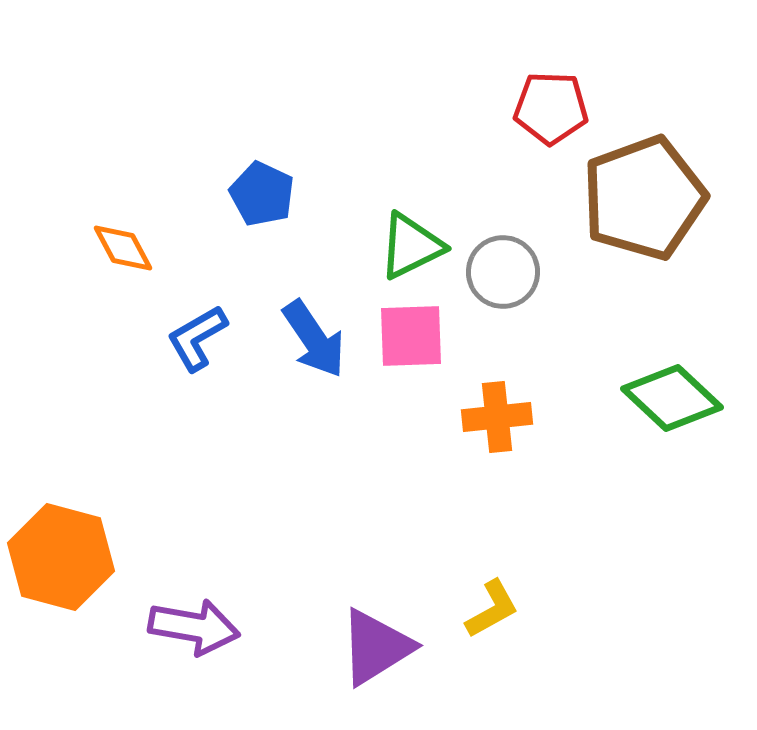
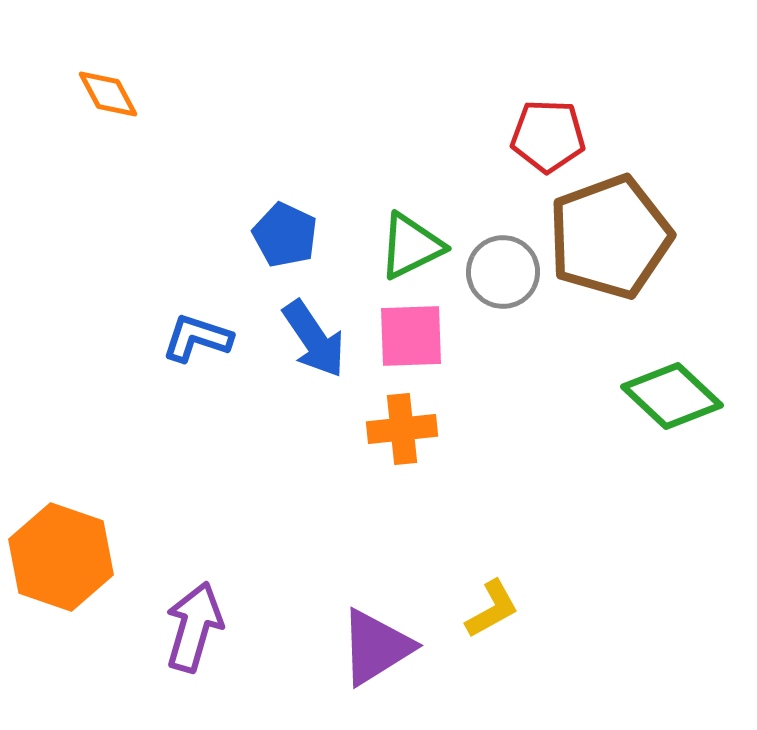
red pentagon: moved 3 px left, 28 px down
blue pentagon: moved 23 px right, 41 px down
brown pentagon: moved 34 px left, 39 px down
orange diamond: moved 15 px left, 154 px up
blue L-shape: rotated 48 degrees clockwise
green diamond: moved 2 px up
orange cross: moved 95 px left, 12 px down
orange hexagon: rotated 4 degrees clockwise
purple arrow: rotated 84 degrees counterclockwise
